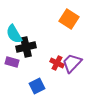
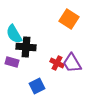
black cross: rotated 18 degrees clockwise
purple trapezoid: rotated 75 degrees counterclockwise
